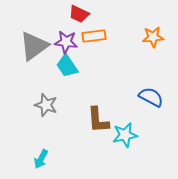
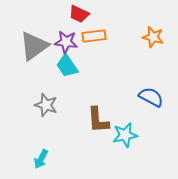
orange star: rotated 20 degrees clockwise
